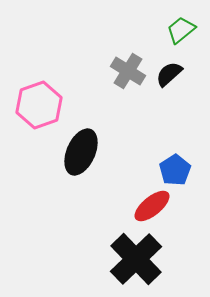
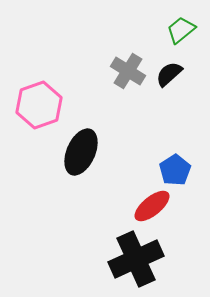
black cross: rotated 20 degrees clockwise
